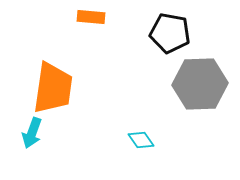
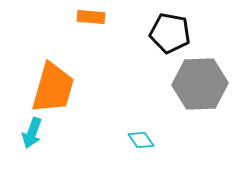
orange trapezoid: rotated 8 degrees clockwise
